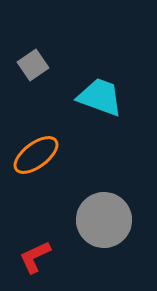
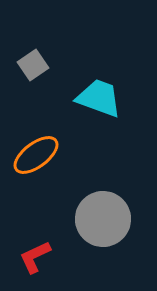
cyan trapezoid: moved 1 px left, 1 px down
gray circle: moved 1 px left, 1 px up
